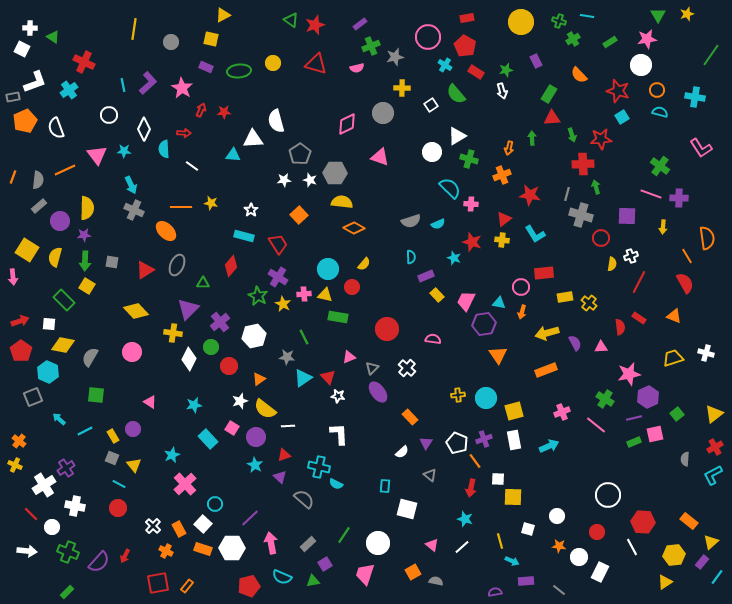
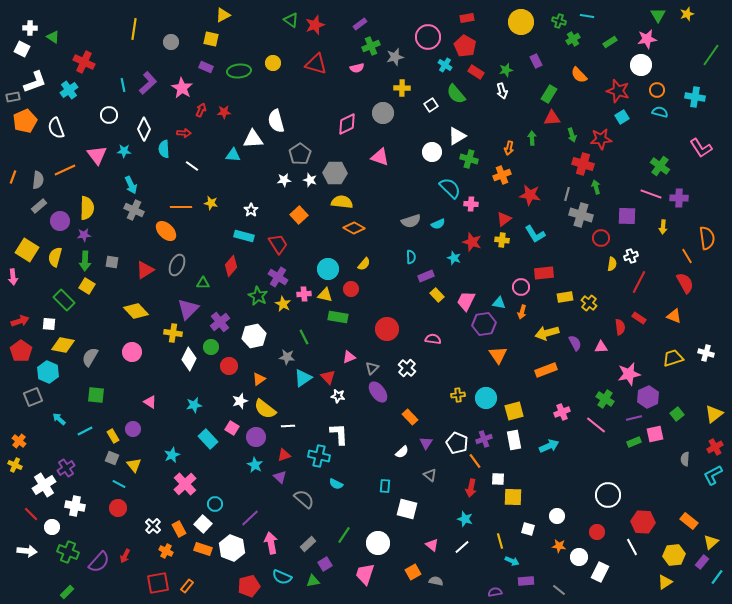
red cross at (583, 164): rotated 20 degrees clockwise
red circle at (352, 287): moved 1 px left, 2 px down
cyan cross at (319, 467): moved 11 px up
white hexagon at (232, 548): rotated 20 degrees clockwise
